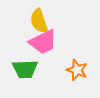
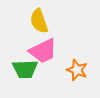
pink trapezoid: moved 9 px down
